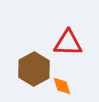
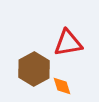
red triangle: rotated 12 degrees counterclockwise
